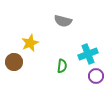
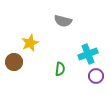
green semicircle: moved 2 px left, 3 px down
